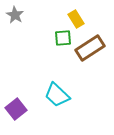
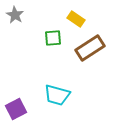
yellow rectangle: rotated 24 degrees counterclockwise
green square: moved 10 px left
cyan trapezoid: rotated 28 degrees counterclockwise
purple square: rotated 10 degrees clockwise
